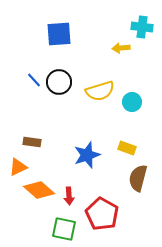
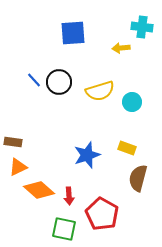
blue square: moved 14 px right, 1 px up
brown rectangle: moved 19 px left
